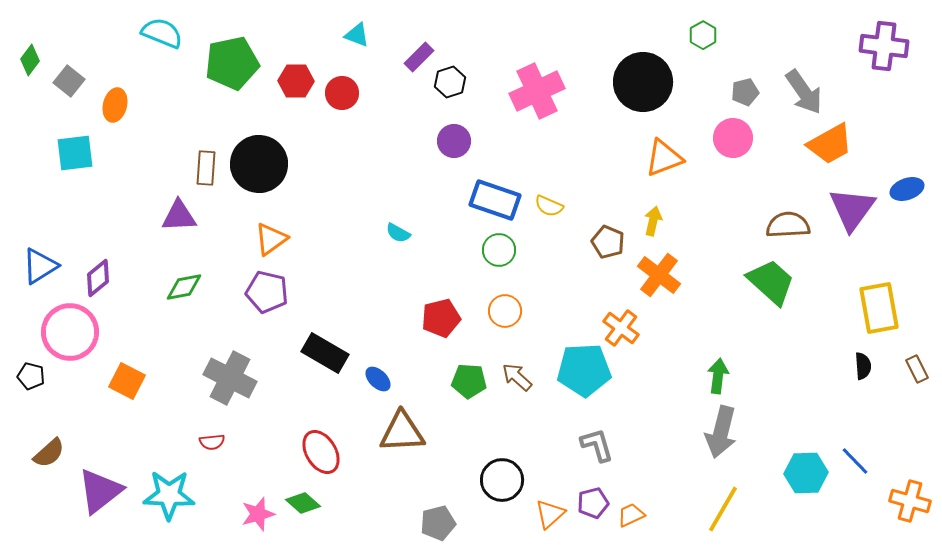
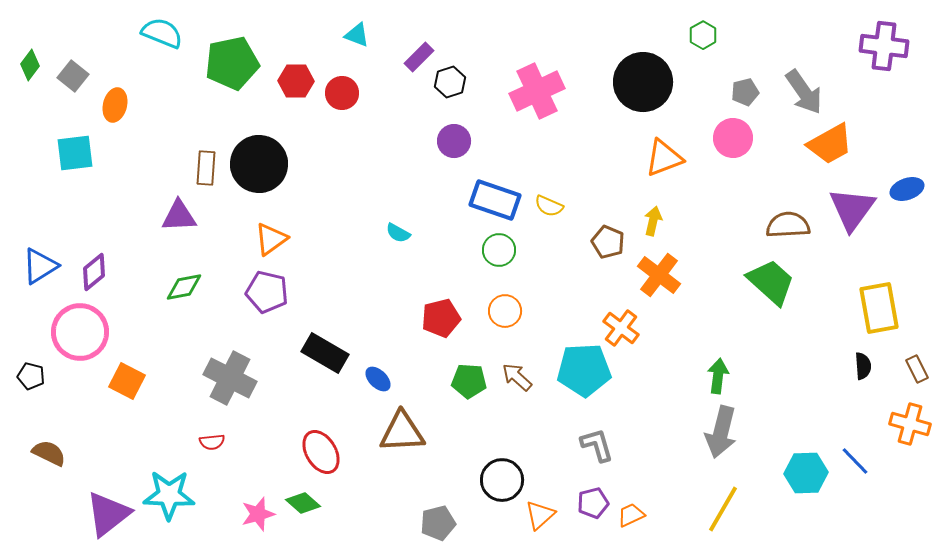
green diamond at (30, 60): moved 5 px down
gray square at (69, 81): moved 4 px right, 5 px up
purple diamond at (98, 278): moved 4 px left, 6 px up
pink circle at (70, 332): moved 10 px right
brown semicircle at (49, 453): rotated 112 degrees counterclockwise
purple triangle at (100, 491): moved 8 px right, 23 px down
orange cross at (910, 501): moved 77 px up
orange triangle at (550, 514): moved 10 px left, 1 px down
